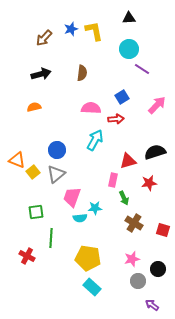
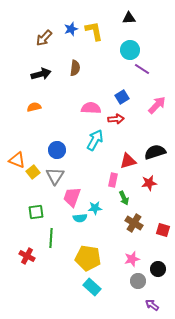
cyan circle: moved 1 px right, 1 px down
brown semicircle: moved 7 px left, 5 px up
gray triangle: moved 1 px left, 2 px down; rotated 18 degrees counterclockwise
